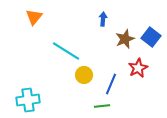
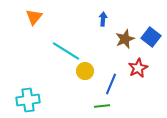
yellow circle: moved 1 px right, 4 px up
